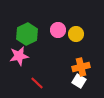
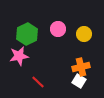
pink circle: moved 1 px up
yellow circle: moved 8 px right
red line: moved 1 px right, 1 px up
